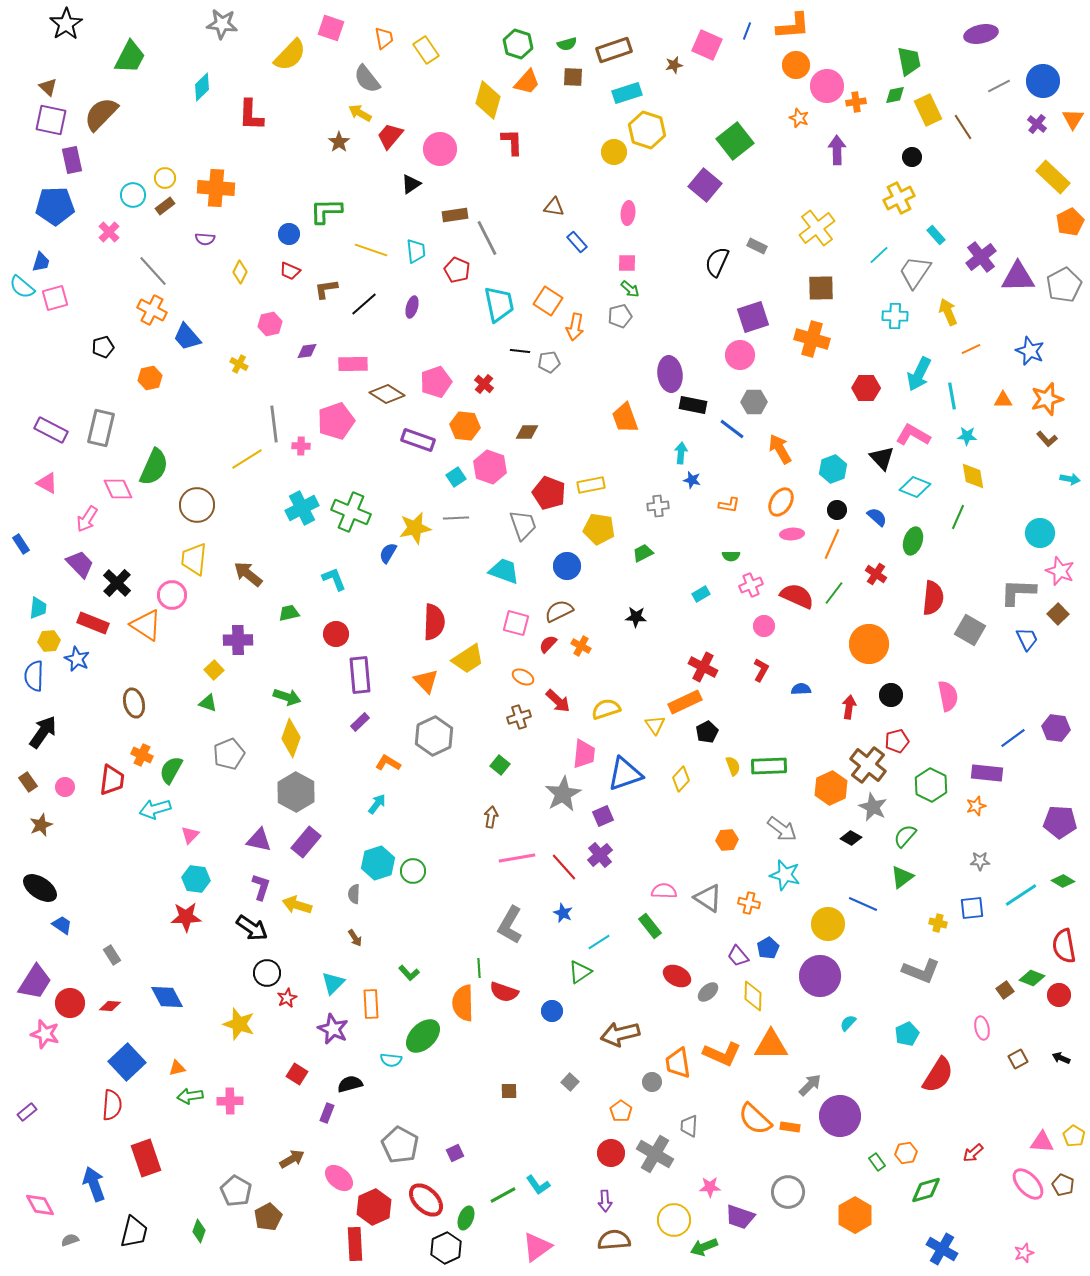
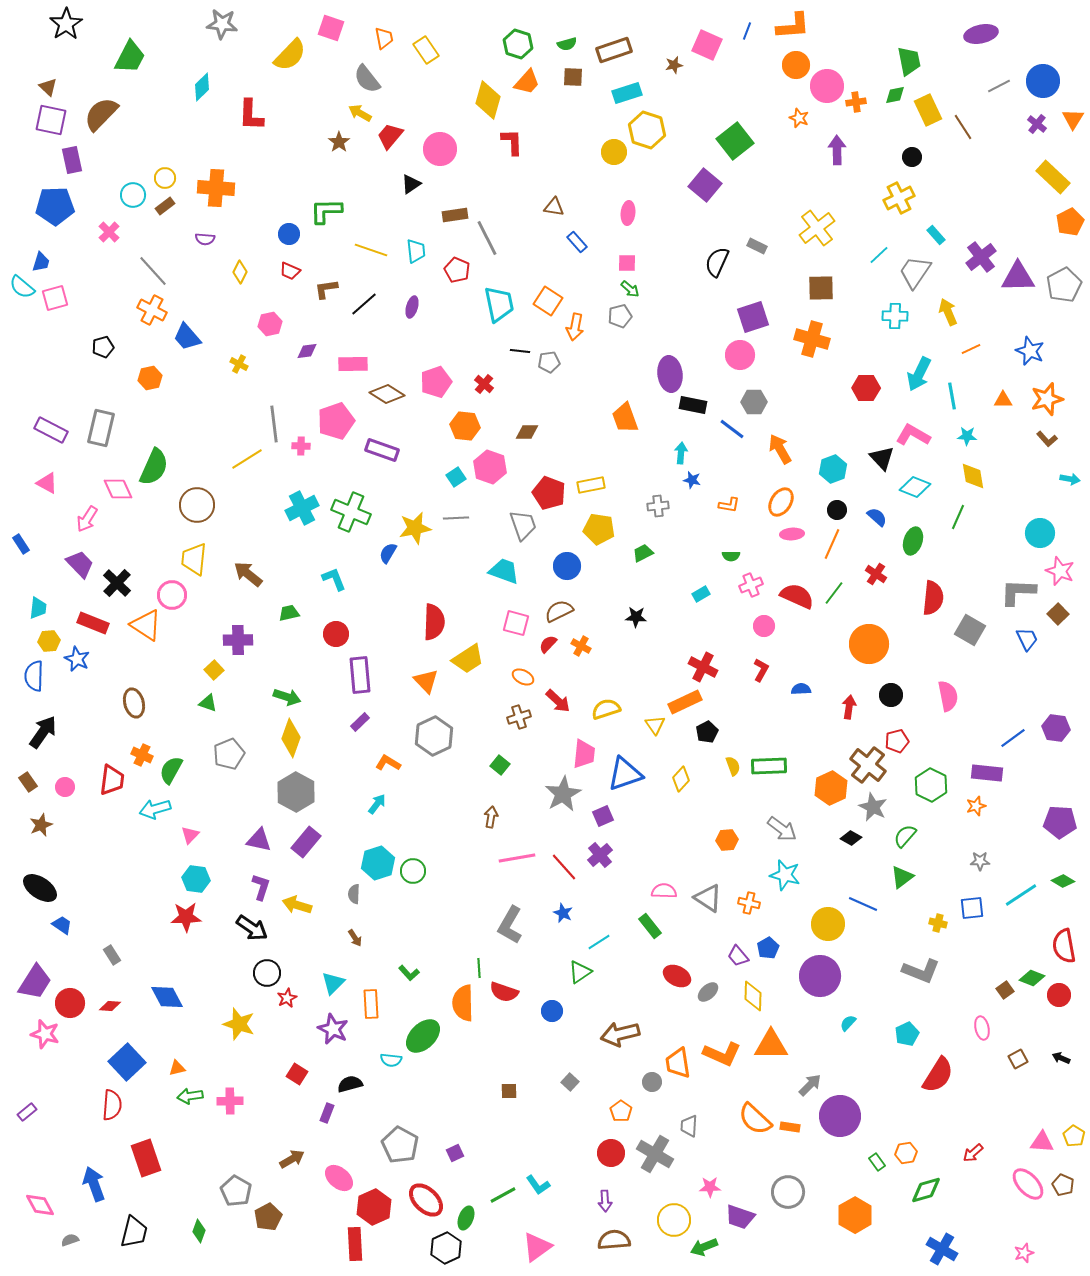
purple rectangle at (418, 440): moved 36 px left, 10 px down
